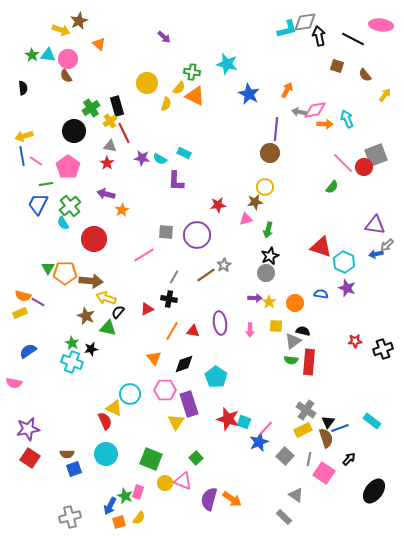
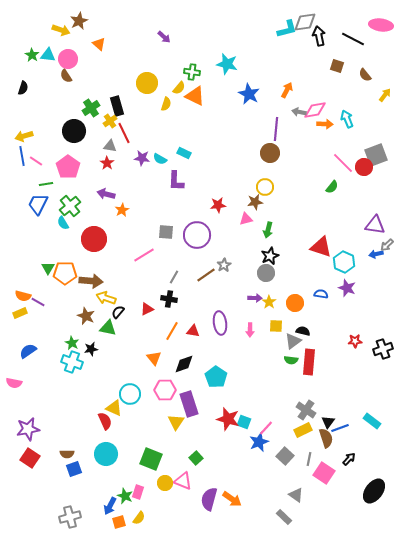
black semicircle at (23, 88): rotated 24 degrees clockwise
